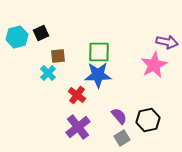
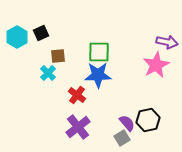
cyan hexagon: rotated 15 degrees counterclockwise
pink star: moved 2 px right
purple semicircle: moved 8 px right, 7 px down
